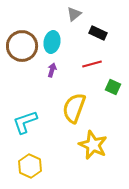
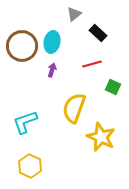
black rectangle: rotated 18 degrees clockwise
yellow star: moved 8 px right, 8 px up
